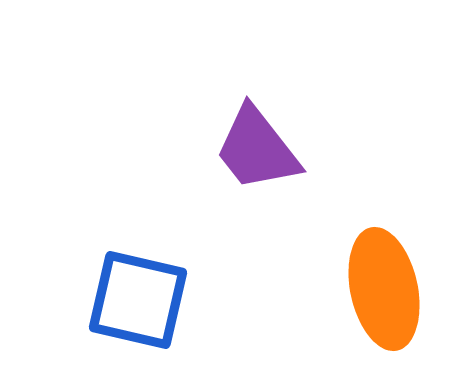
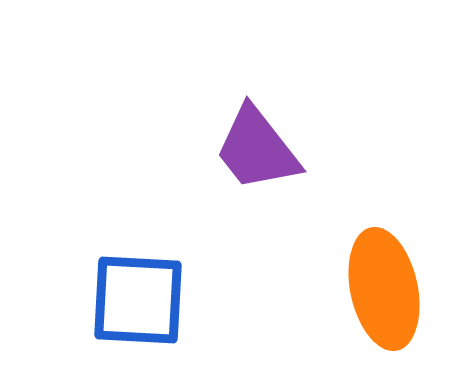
blue square: rotated 10 degrees counterclockwise
